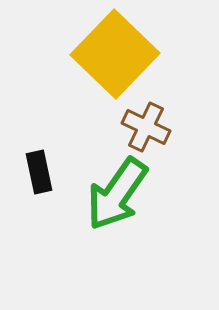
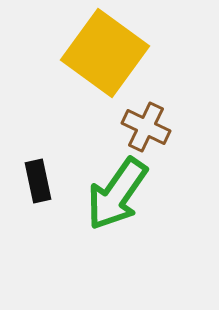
yellow square: moved 10 px left, 1 px up; rotated 8 degrees counterclockwise
black rectangle: moved 1 px left, 9 px down
